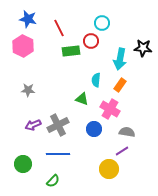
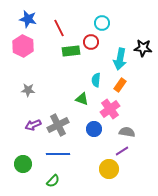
red circle: moved 1 px down
pink cross: rotated 24 degrees clockwise
